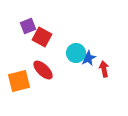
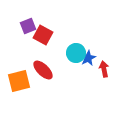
red square: moved 1 px right, 2 px up
